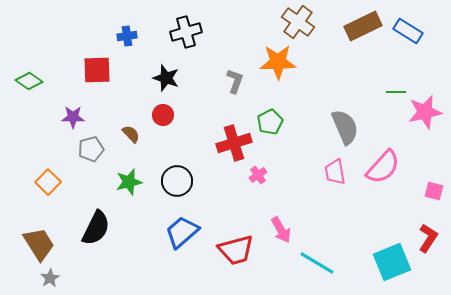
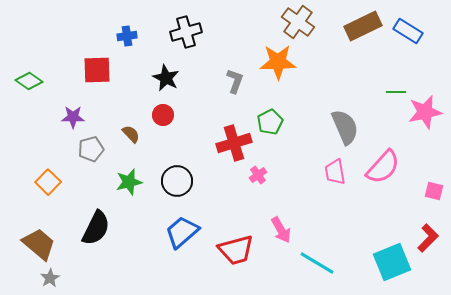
black star: rotated 8 degrees clockwise
red L-shape: rotated 12 degrees clockwise
brown trapezoid: rotated 18 degrees counterclockwise
